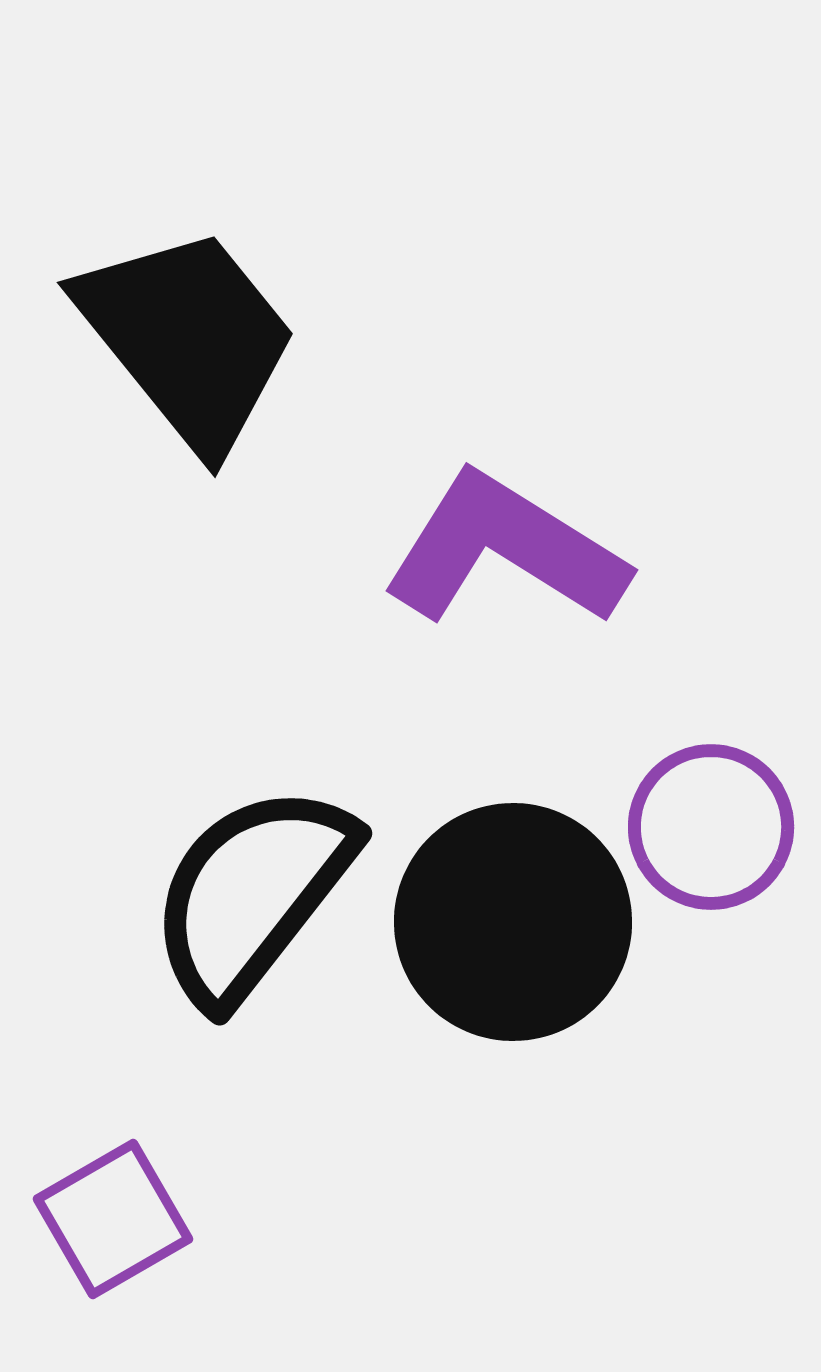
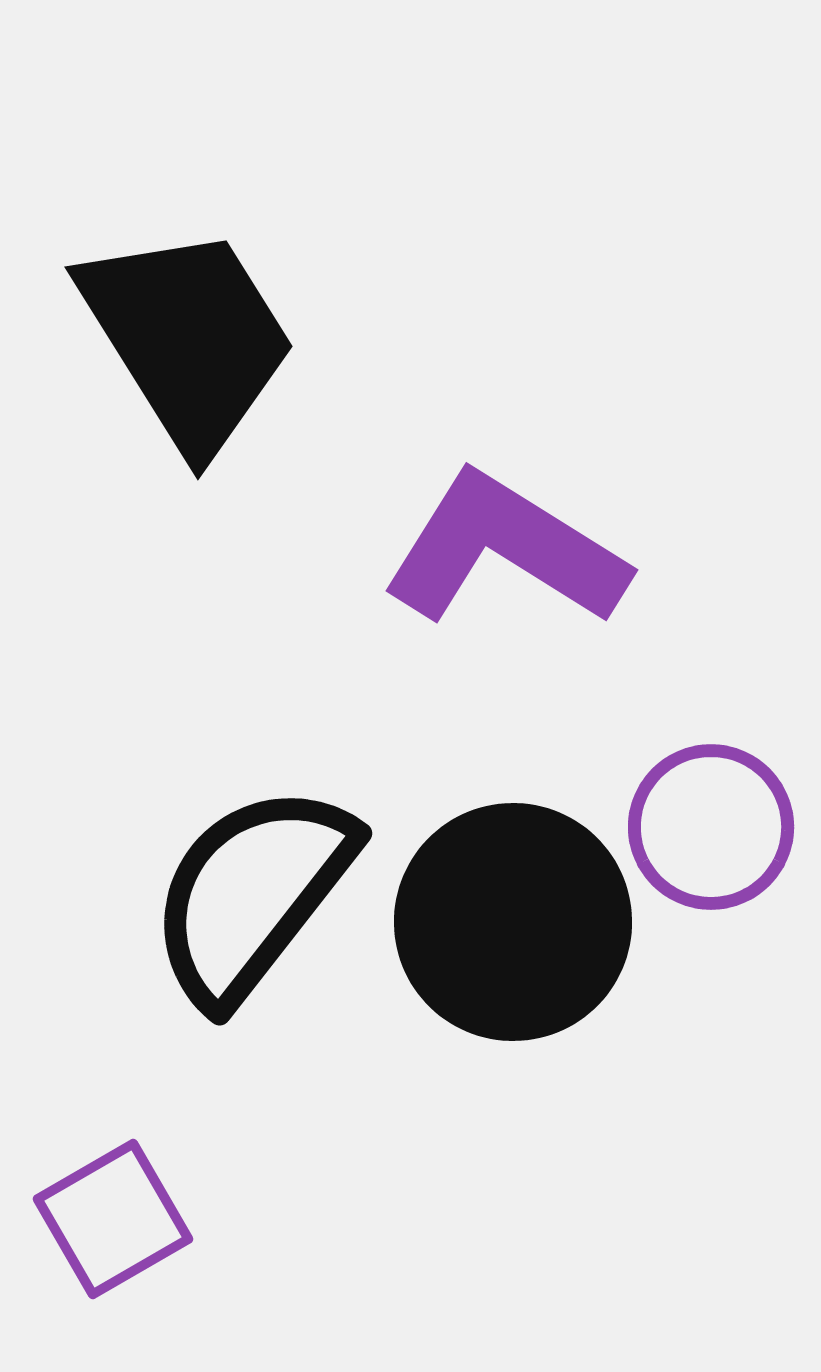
black trapezoid: rotated 7 degrees clockwise
